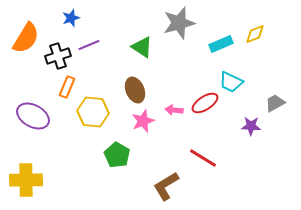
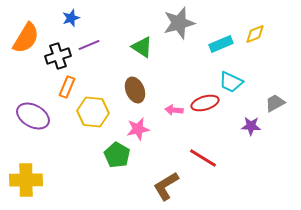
red ellipse: rotated 16 degrees clockwise
pink star: moved 5 px left, 8 px down; rotated 10 degrees clockwise
